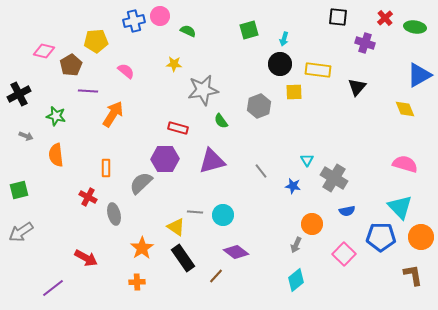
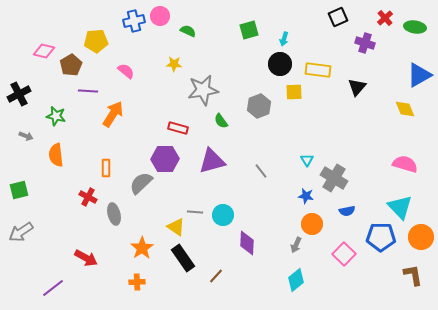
black square at (338, 17): rotated 30 degrees counterclockwise
blue star at (293, 186): moved 13 px right, 10 px down
purple diamond at (236, 252): moved 11 px right, 9 px up; rotated 55 degrees clockwise
